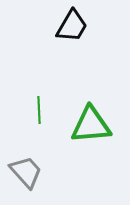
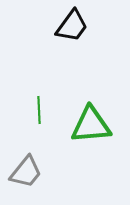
black trapezoid: rotated 6 degrees clockwise
gray trapezoid: rotated 81 degrees clockwise
